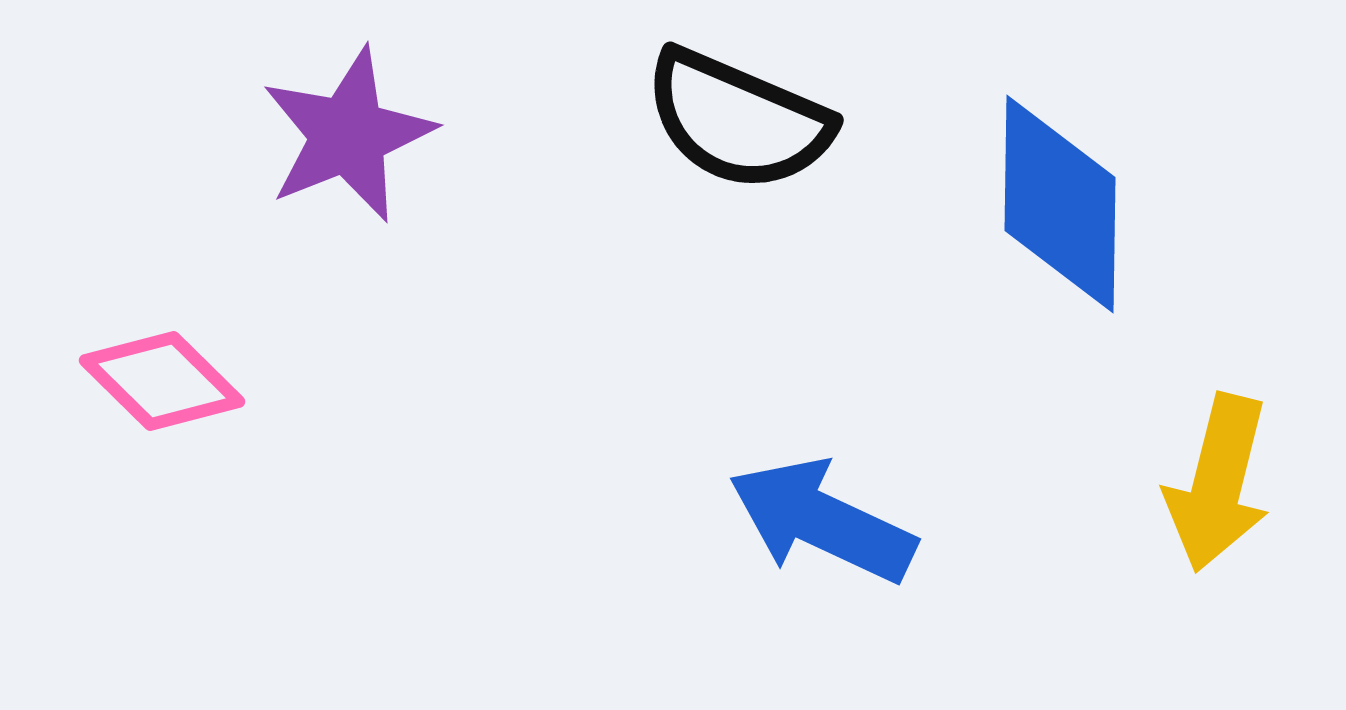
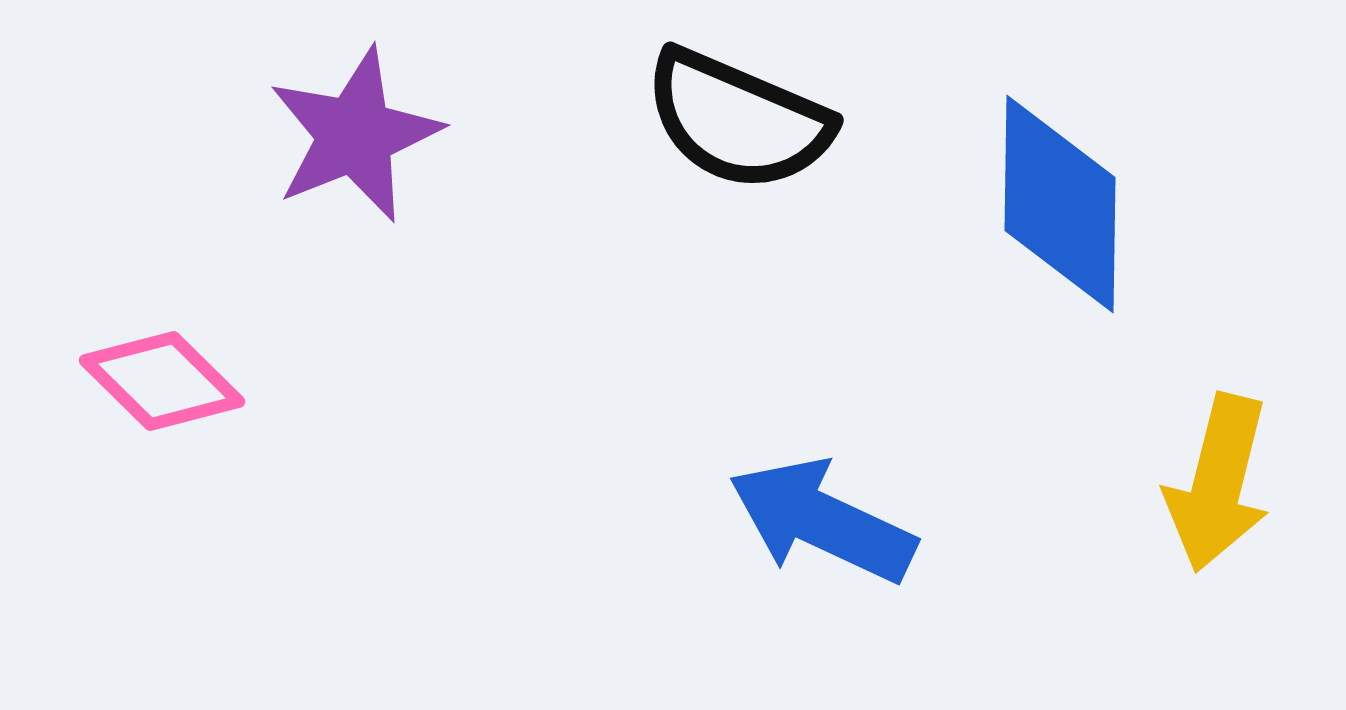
purple star: moved 7 px right
